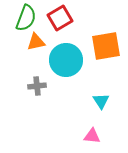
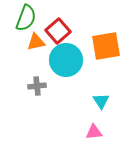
red square: moved 2 px left, 13 px down; rotated 10 degrees counterclockwise
pink triangle: moved 2 px right, 4 px up; rotated 12 degrees counterclockwise
